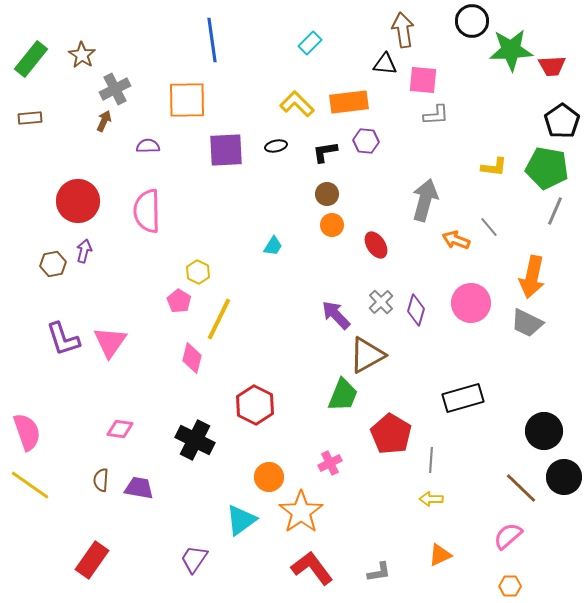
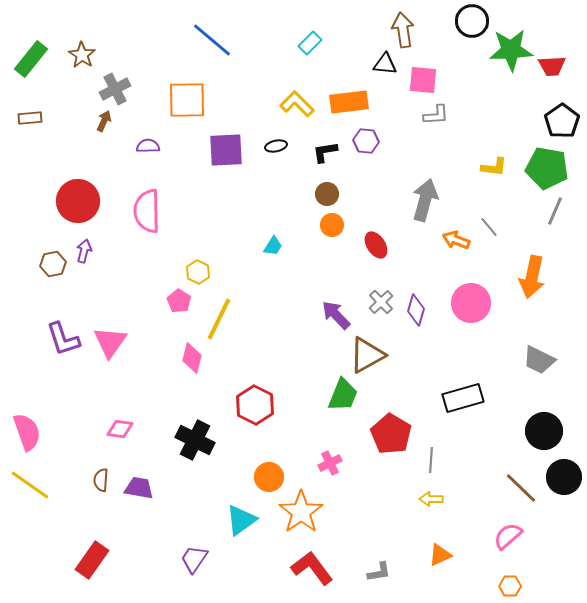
blue line at (212, 40): rotated 42 degrees counterclockwise
gray trapezoid at (527, 323): moved 12 px right, 37 px down
